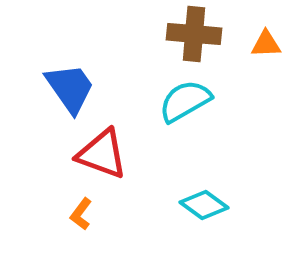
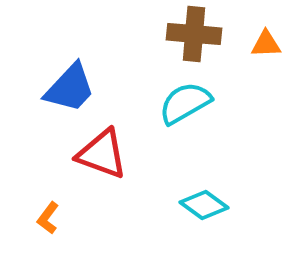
blue trapezoid: rotated 78 degrees clockwise
cyan semicircle: moved 2 px down
orange L-shape: moved 33 px left, 4 px down
